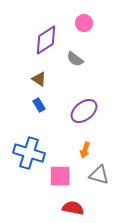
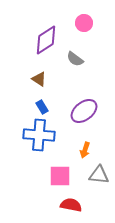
blue rectangle: moved 3 px right, 2 px down
blue cross: moved 10 px right, 18 px up; rotated 12 degrees counterclockwise
gray triangle: rotated 10 degrees counterclockwise
red semicircle: moved 2 px left, 3 px up
